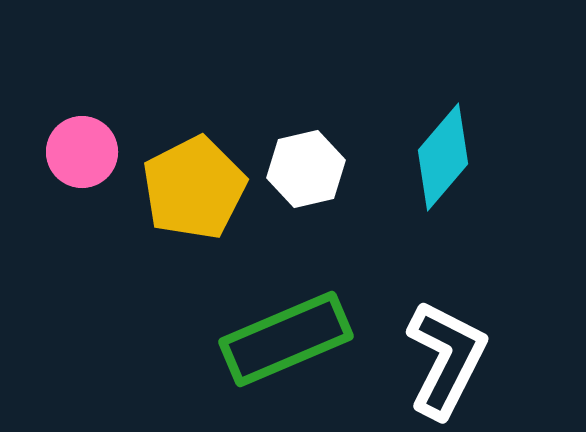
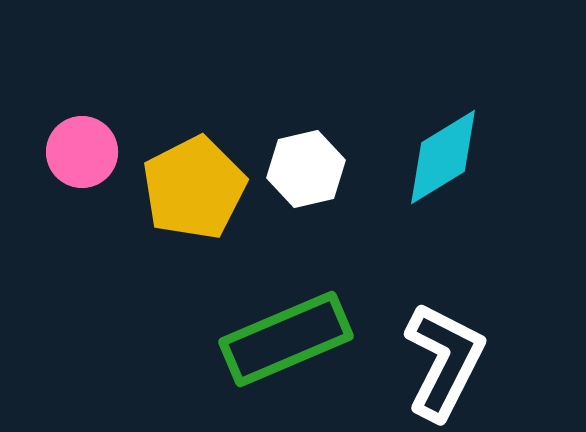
cyan diamond: rotated 18 degrees clockwise
white L-shape: moved 2 px left, 2 px down
